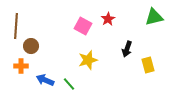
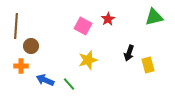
black arrow: moved 2 px right, 4 px down
